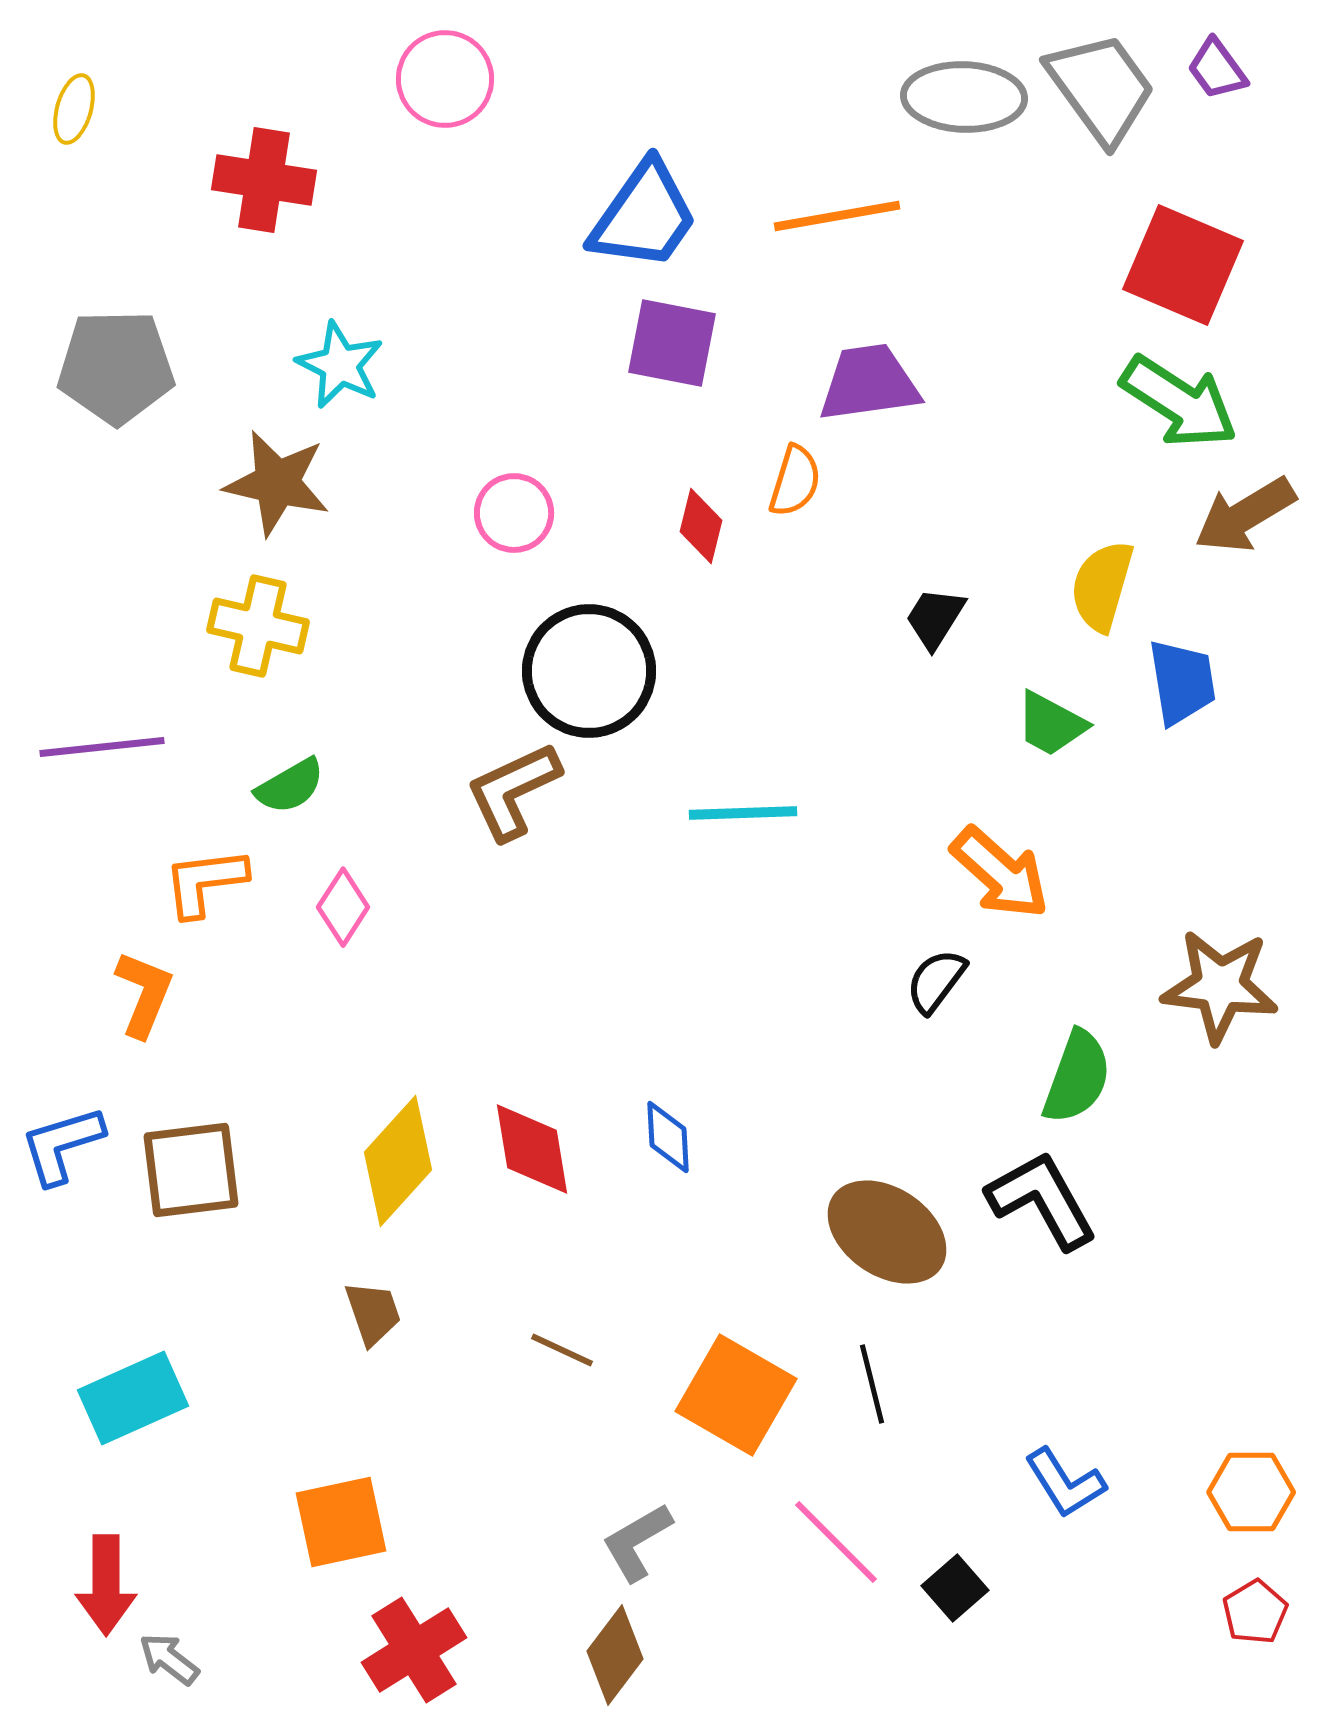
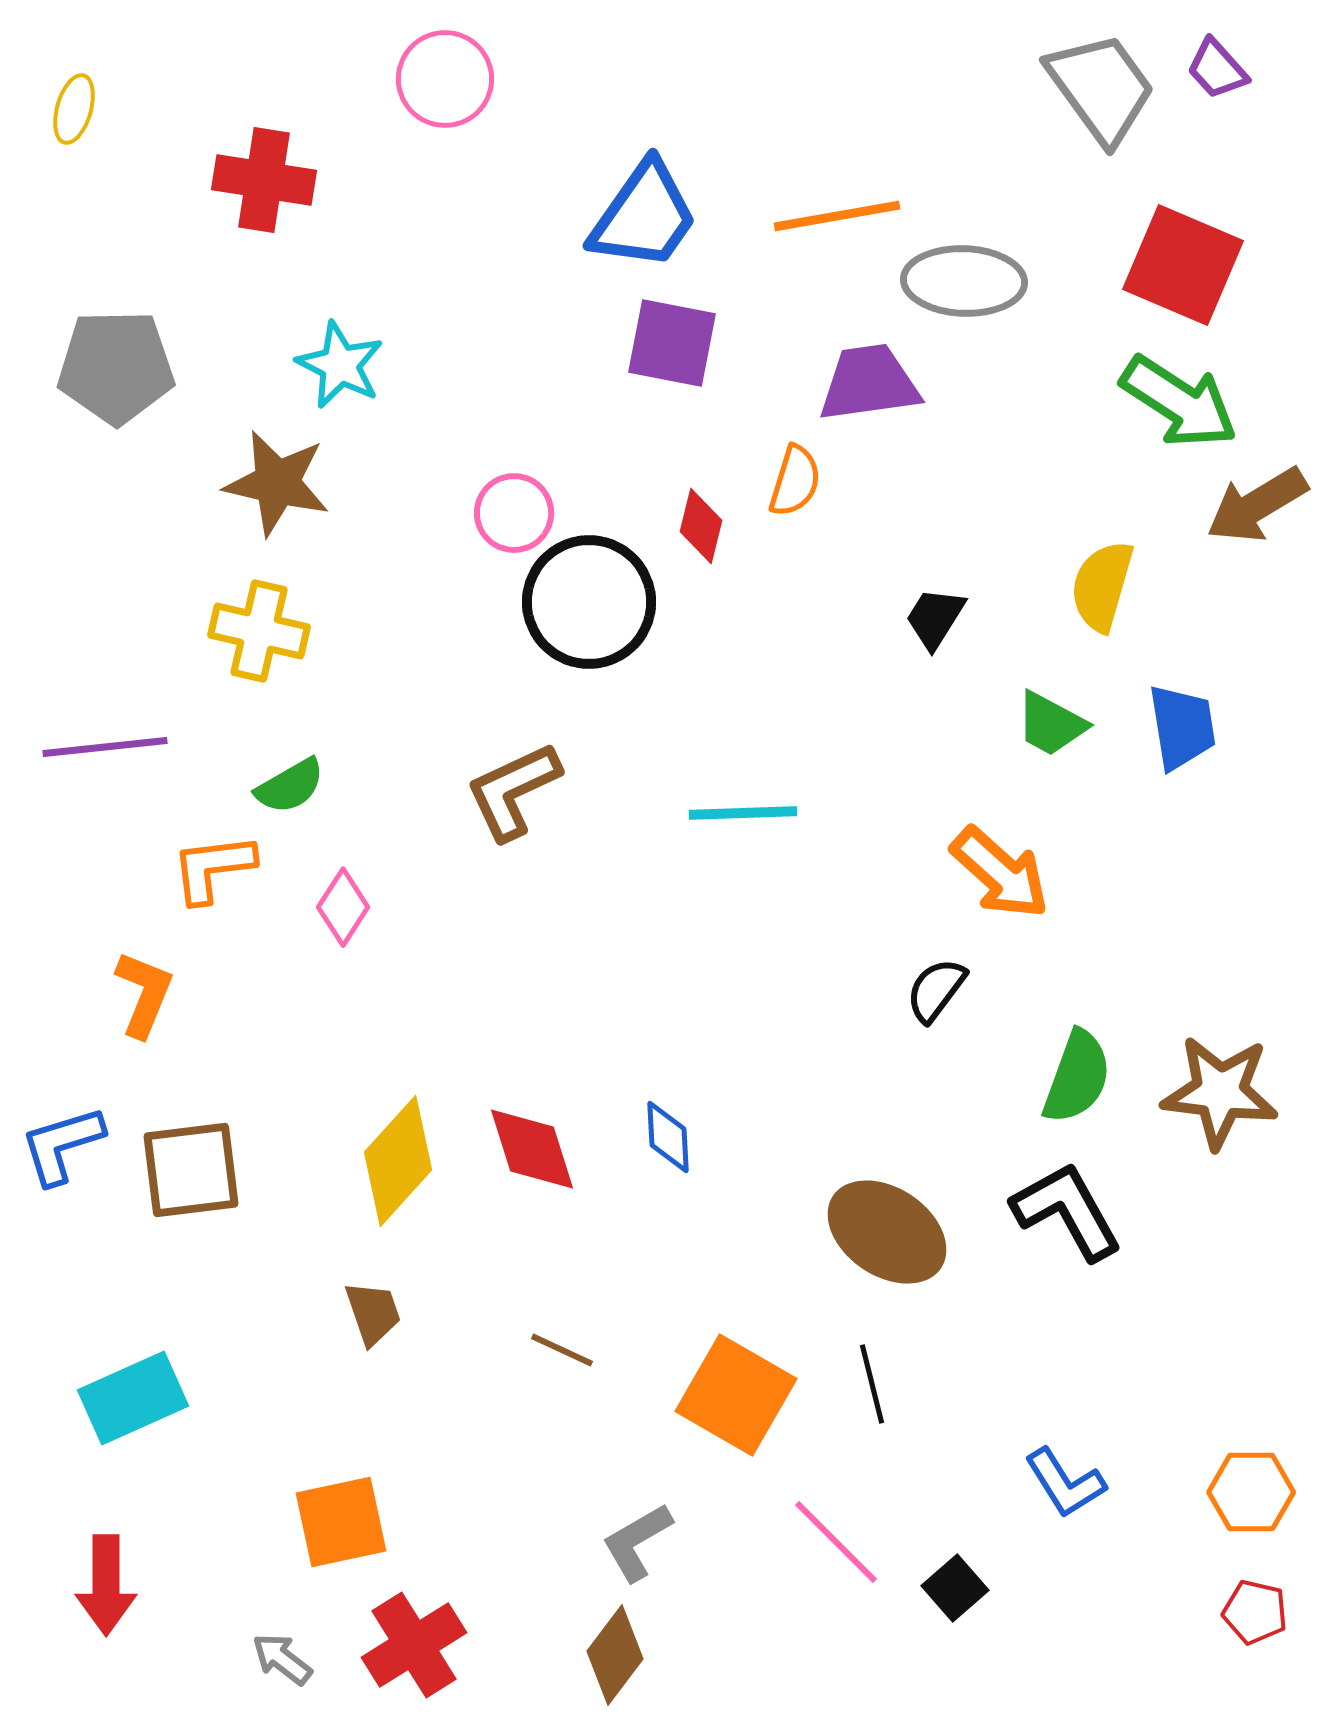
purple trapezoid at (1217, 69): rotated 6 degrees counterclockwise
gray ellipse at (964, 97): moved 184 px down
brown arrow at (1245, 515): moved 12 px right, 10 px up
yellow cross at (258, 626): moved 1 px right, 5 px down
black circle at (589, 671): moved 69 px up
blue trapezoid at (1182, 682): moved 45 px down
purple line at (102, 747): moved 3 px right
orange L-shape at (205, 882): moved 8 px right, 14 px up
black semicircle at (936, 981): moved 9 px down
brown star at (1220, 986): moved 106 px down
red diamond at (532, 1149): rotated 8 degrees counterclockwise
black L-shape at (1042, 1200): moved 25 px right, 11 px down
red pentagon at (1255, 1612): rotated 28 degrees counterclockwise
red cross at (414, 1650): moved 5 px up
gray arrow at (169, 1659): moved 113 px right
